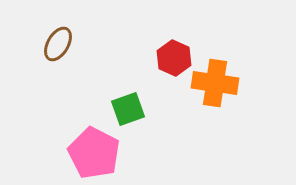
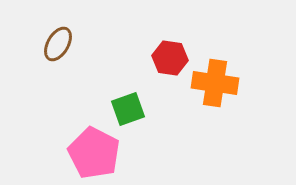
red hexagon: moved 4 px left; rotated 16 degrees counterclockwise
